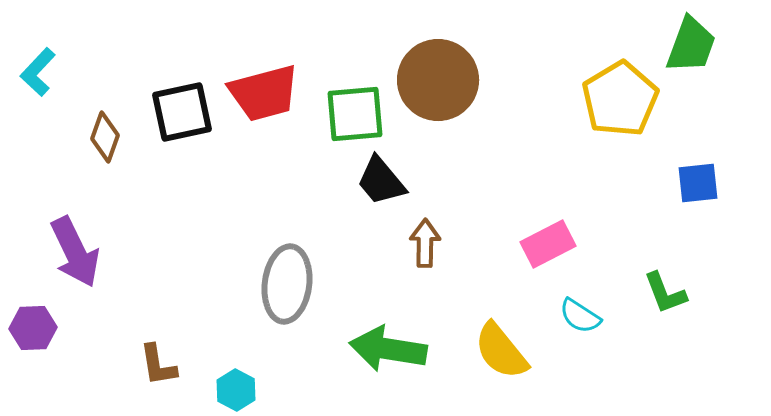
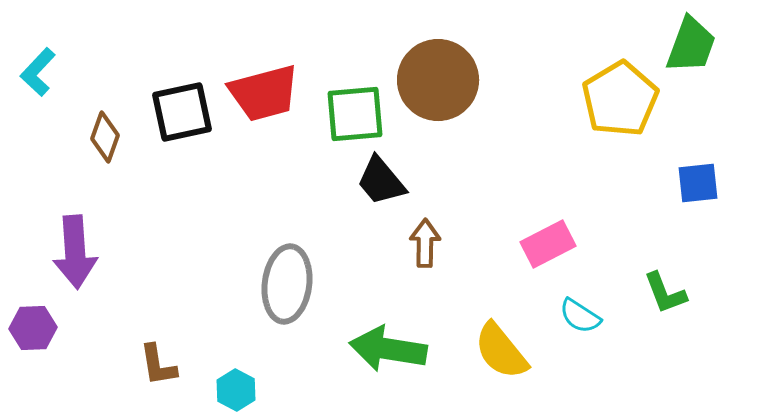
purple arrow: rotated 22 degrees clockwise
